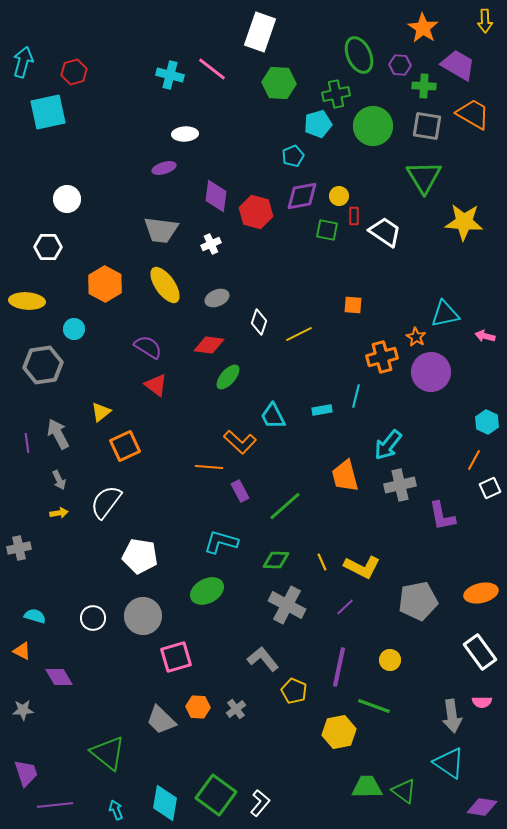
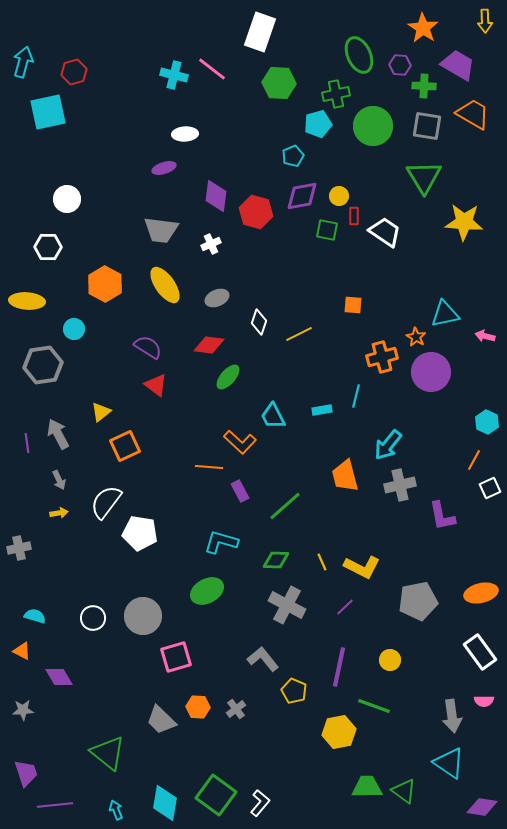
cyan cross at (170, 75): moved 4 px right
white pentagon at (140, 556): moved 23 px up
pink semicircle at (482, 702): moved 2 px right, 1 px up
